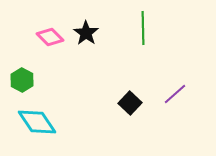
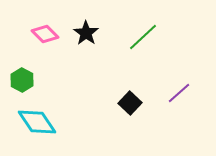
green line: moved 9 px down; rotated 48 degrees clockwise
pink diamond: moved 5 px left, 3 px up
purple line: moved 4 px right, 1 px up
